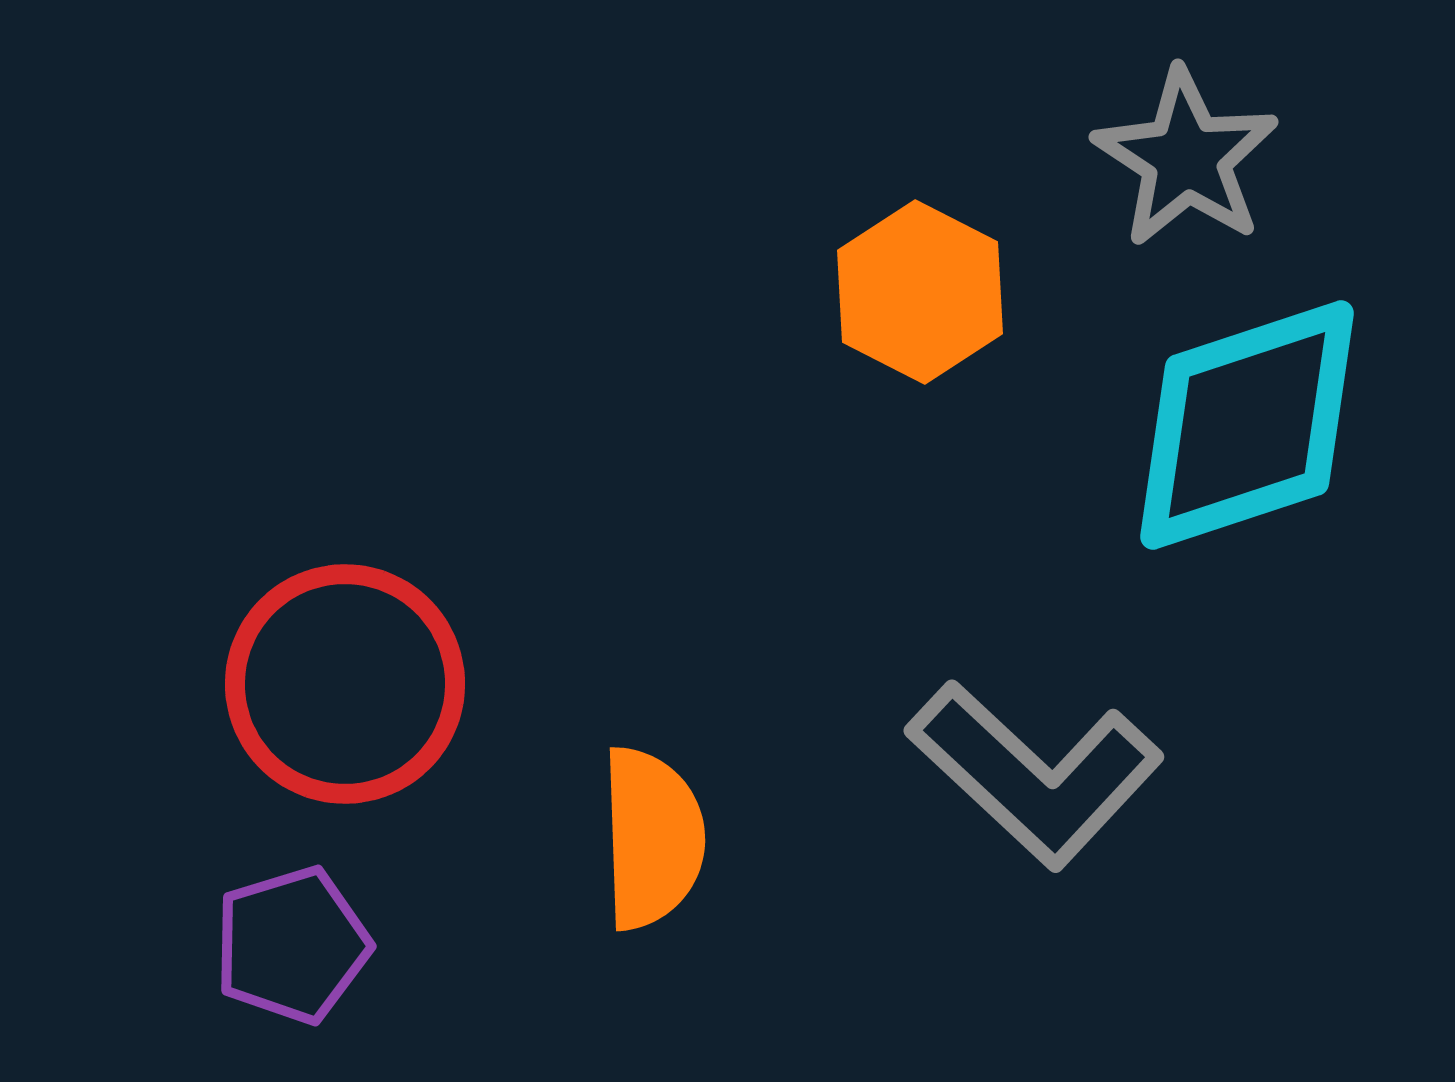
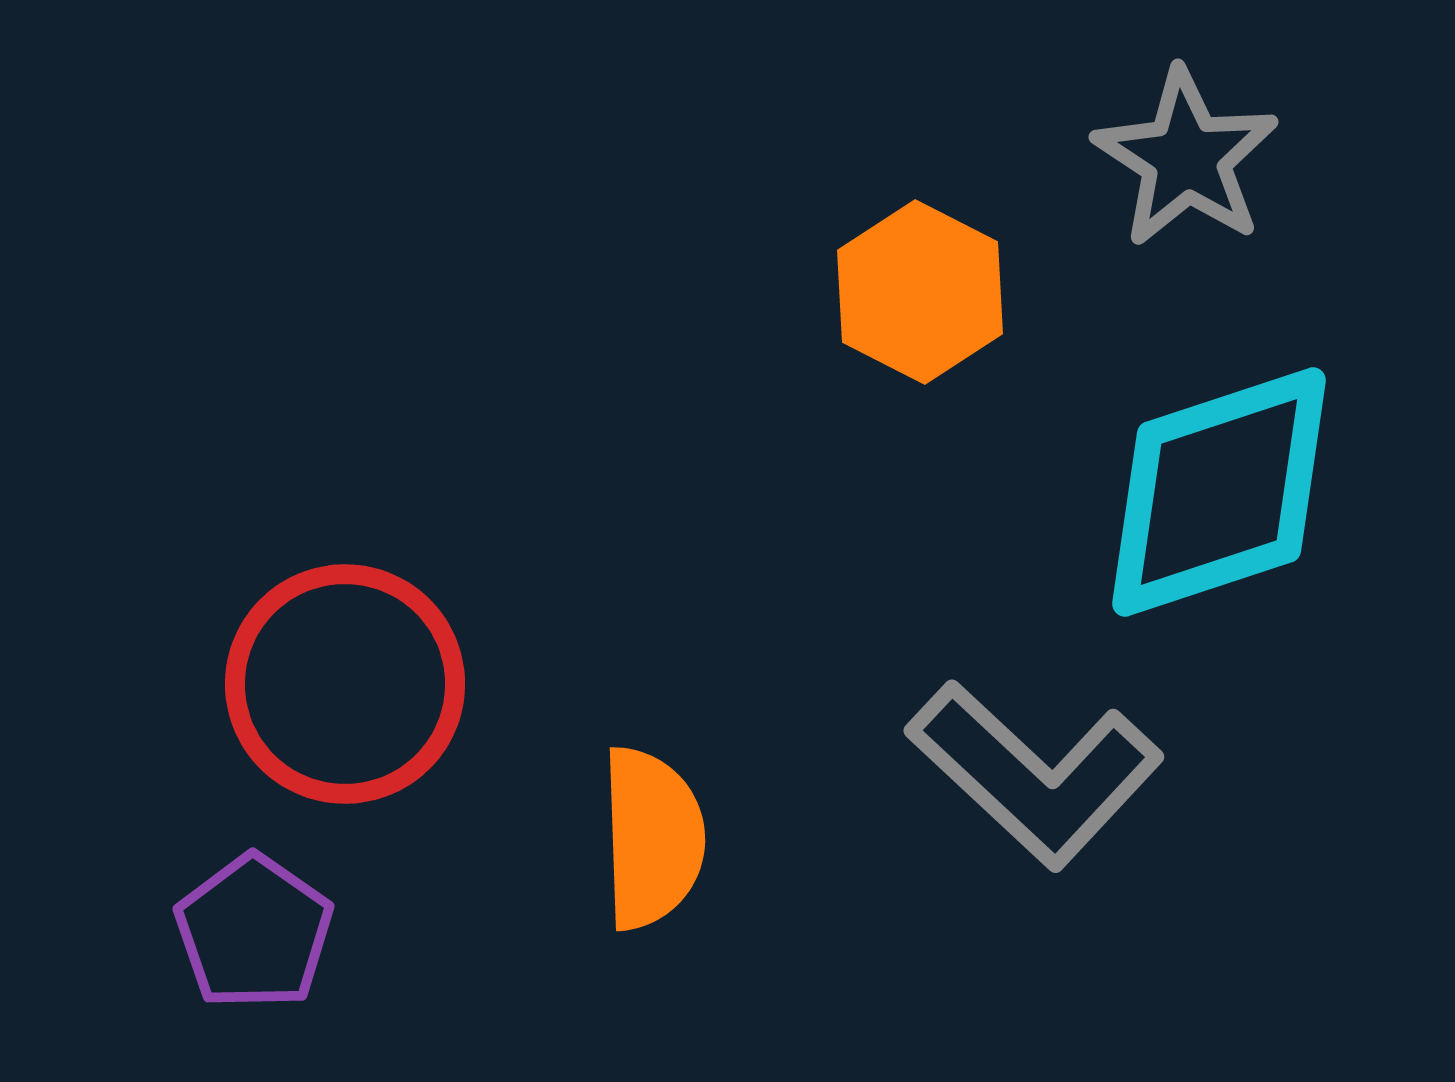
cyan diamond: moved 28 px left, 67 px down
purple pentagon: moved 38 px left, 13 px up; rotated 20 degrees counterclockwise
